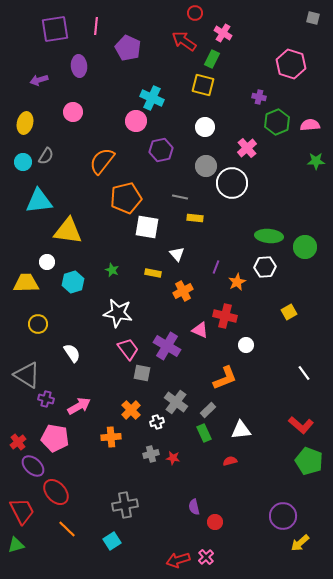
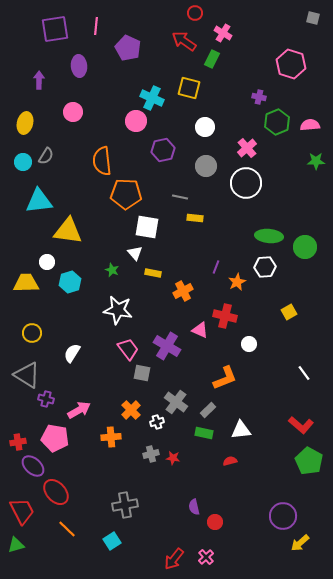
purple arrow at (39, 80): rotated 108 degrees clockwise
yellow square at (203, 85): moved 14 px left, 3 px down
purple hexagon at (161, 150): moved 2 px right
orange semicircle at (102, 161): rotated 44 degrees counterclockwise
white circle at (232, 183): moved 14 px right
orange pentagon at (126, 198): moved 4 px up; rotated 16 degrees clockwise
white triangle at (177, 254): moved 42 px left, 1 px up
cyan hexagon at (73, 282): moved 3 px left
white star at (118, 313): moved 3 px up
yellow circle at (38, 324): moved 6 px left, 9 px down
white circle at (246, 345): moved 3 px right, 1 px up
white semicircle at (72, 353): rotated 114 degrees counterclockwise
pink arrow at (79, 406): moved 4 px down
green rectangle at (204, 433): rotated 54 degrees counterclockwise
red cross at (18, 442): rotated 28 degrees clockwise
green pentagon at (309, 461): rotated 8 degrees clockwise
red arrow at (178, 560): moved 4 px left, 1 px up; rotated 35 degrees counterclockwise
